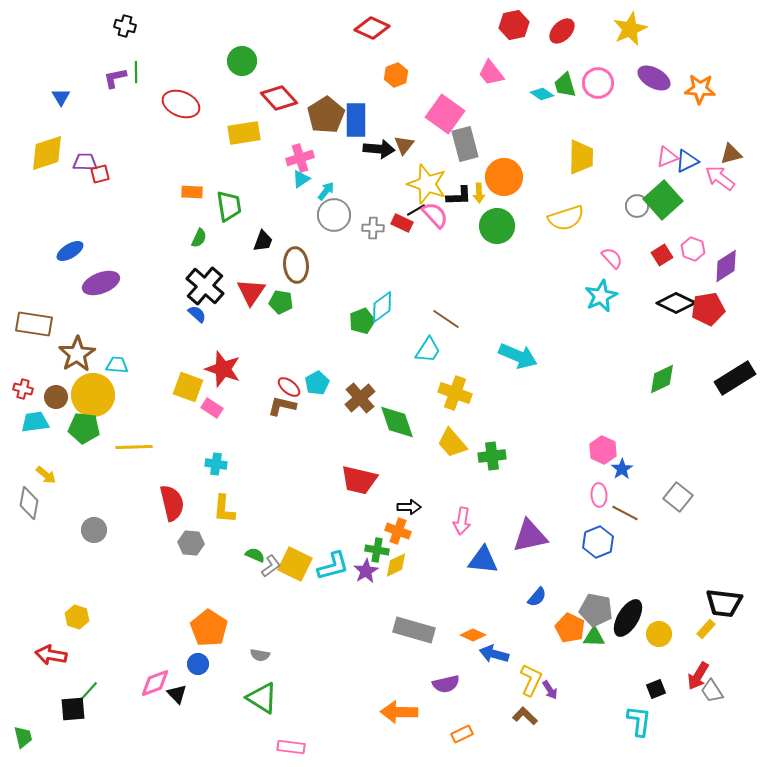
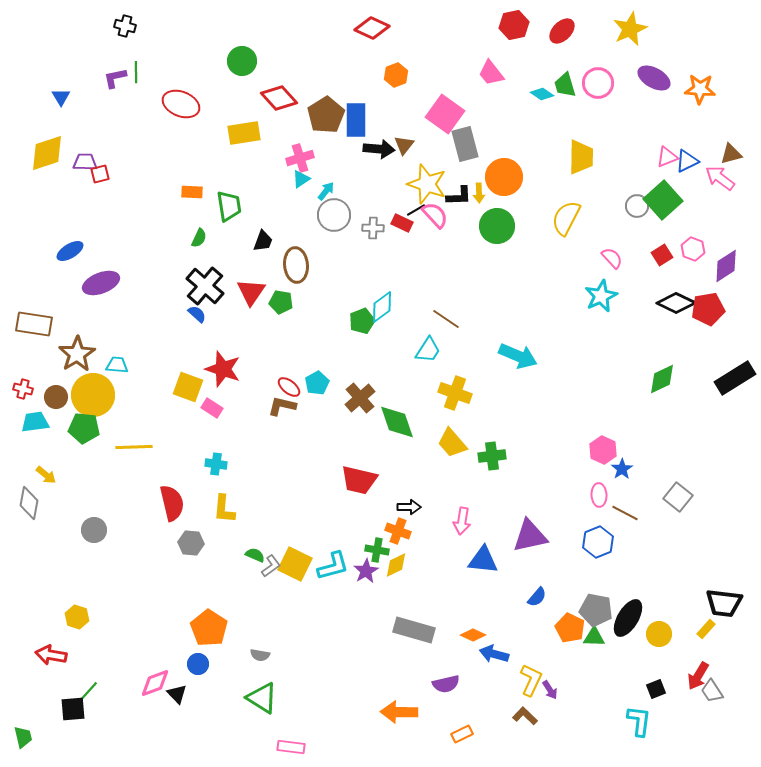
yellow semicircle at (566, 218): rotated 135 degrees clockwise
